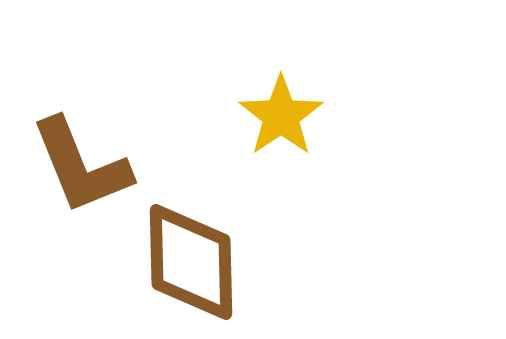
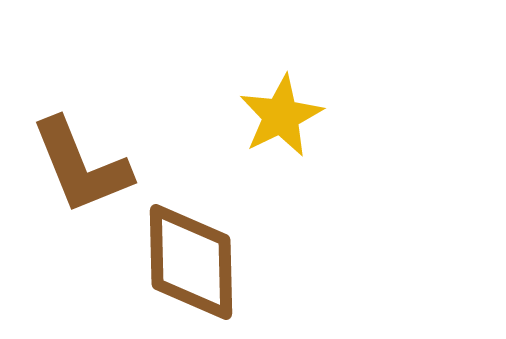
yellow star: rotated 8 degrees clockwise
